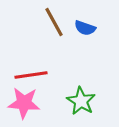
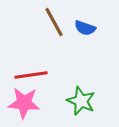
green star: rotated 8 degrees counterclockwise
